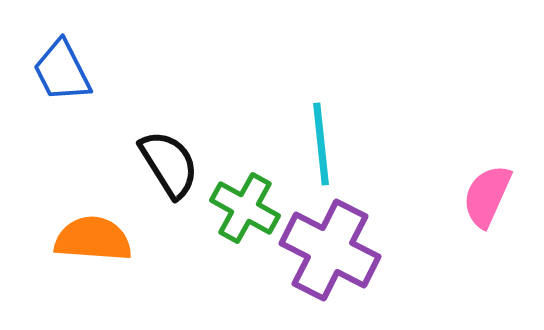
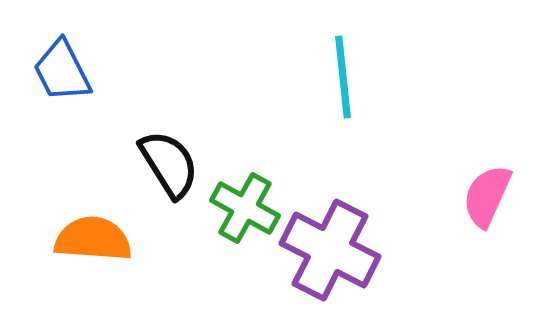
cyan line: moved 22 px right, 67 px up
